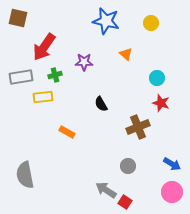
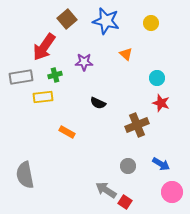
brown square: moved 49 px right, 1 px down; rotated 36 degrees clockwise
black semicircle: moved 3 px left, 1 px up; rotated 35 degrees counterclockwise
brown cross: moved 1 px left, 2 px up
blue arrow: moved 11 px left
